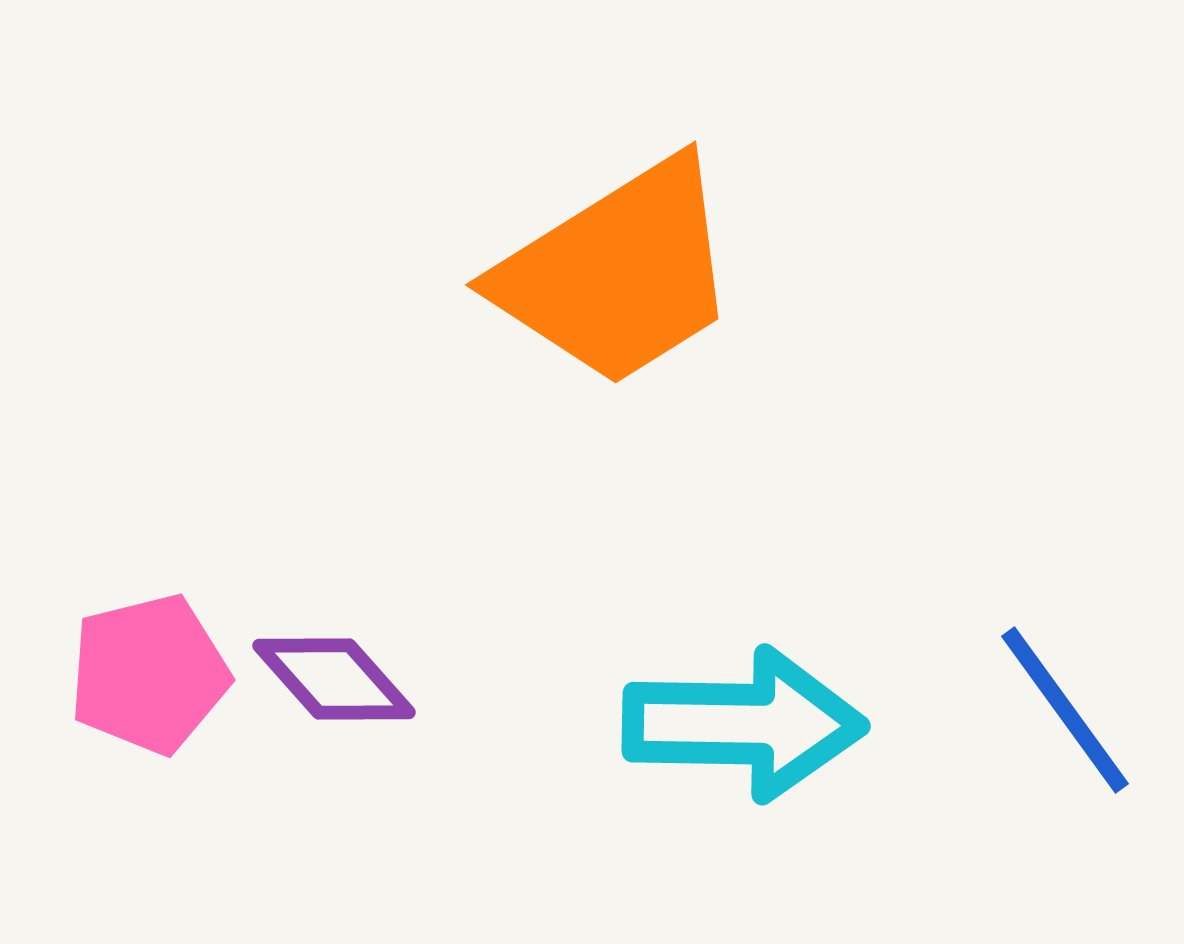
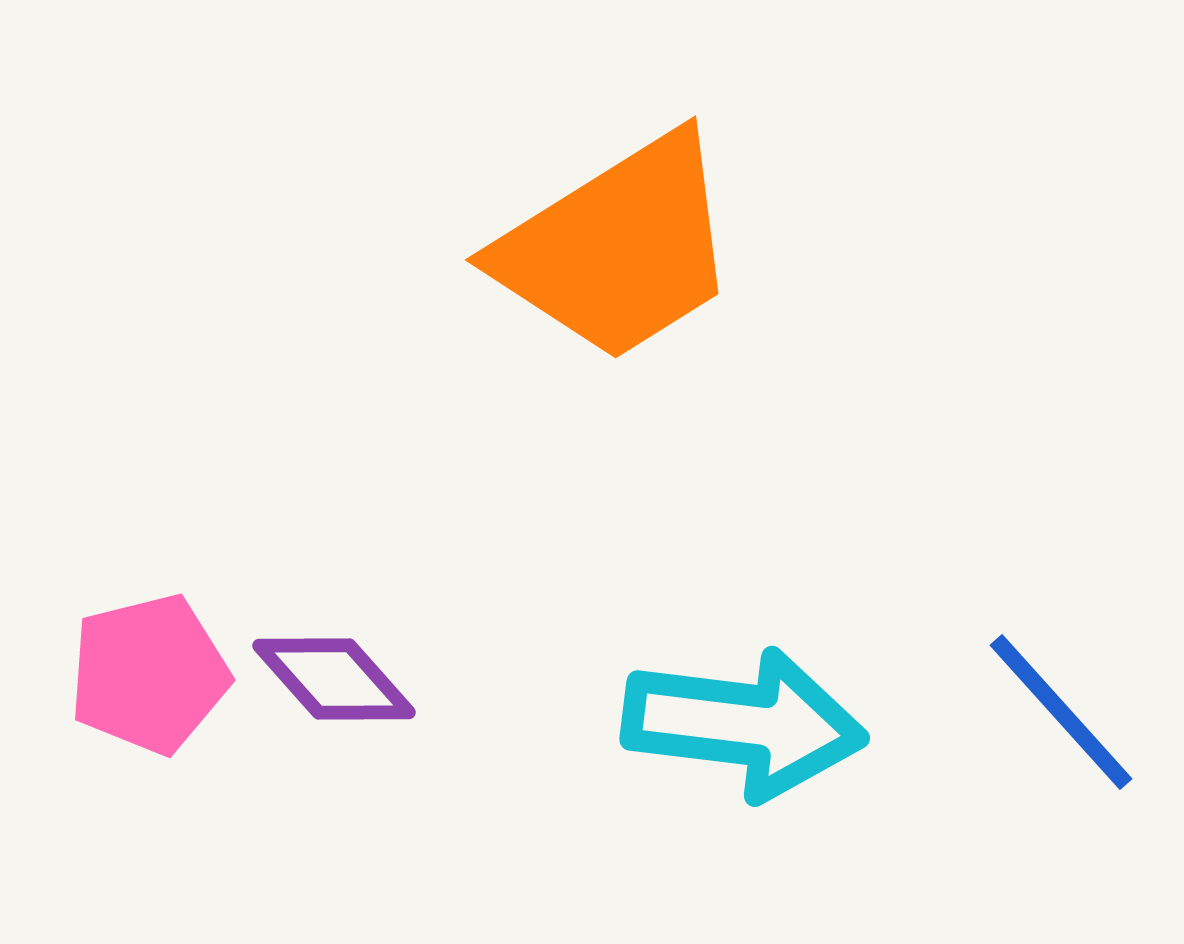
orange trapezoid: moved 25 px up
blue line: moved 4 px left, 2 px down; rotated 6 degrees counterclockwise
cyan arrow: rotated 6 degrees clockwise
